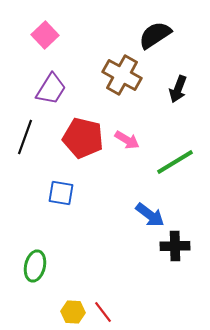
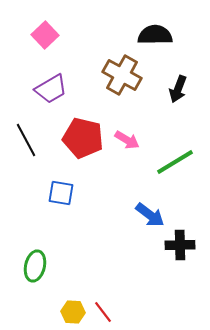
black semicircle: rotated 32 degrees clockwise
purple trapezoid: rotated 28 degrees clockwise
black line: moved 1 px right, 3 px down; rotated 48 degrees counterclockwise
black cross: moved 5 px right, 1 px up
